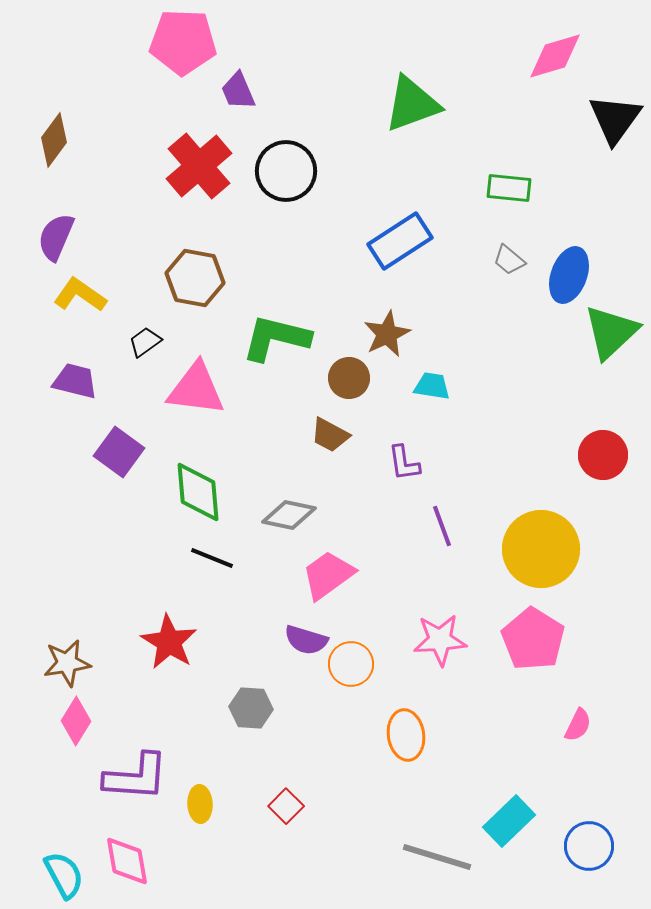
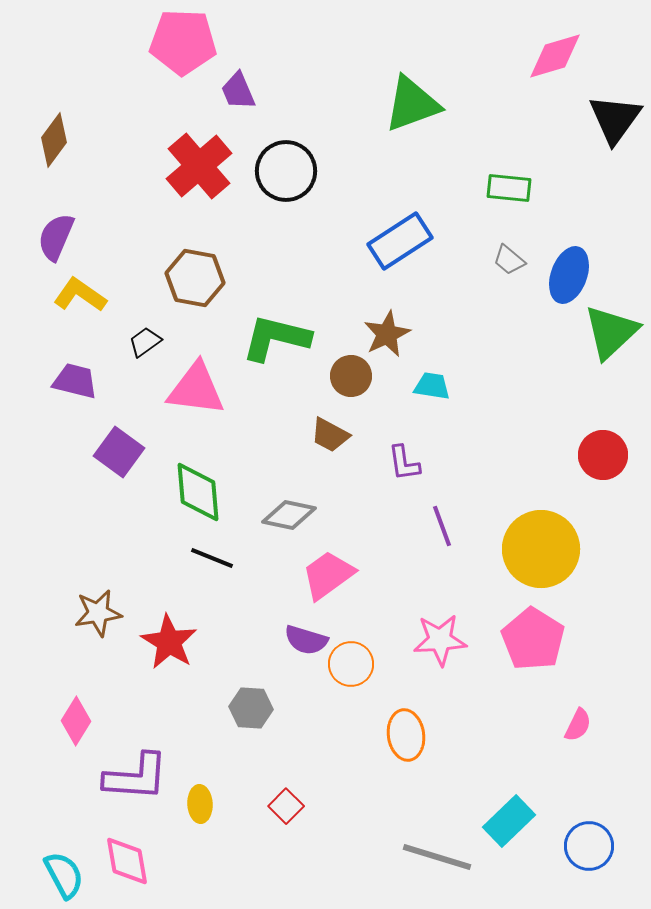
brown circle at (349, 378): moved 2 px right, 2 px up
brown star at (67, 663): moved 31 px right, 50 px up
